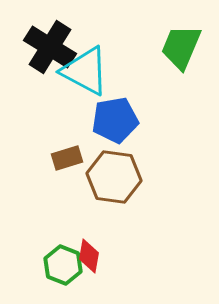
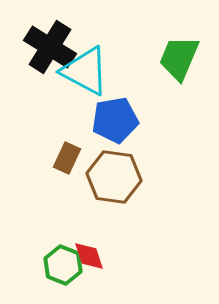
green trapezoid: moved 2 px left, 11 px down
brown rectangle: rotated 48 degrees counterclockwise
red diamond: rotated 28 degrees counterclockwise
